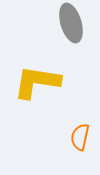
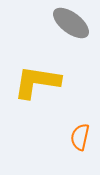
gray ellipse: rotated 36 degrees counterclockwise
